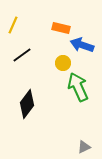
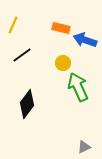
blue arrow: moved 3 px right, 5 px up
